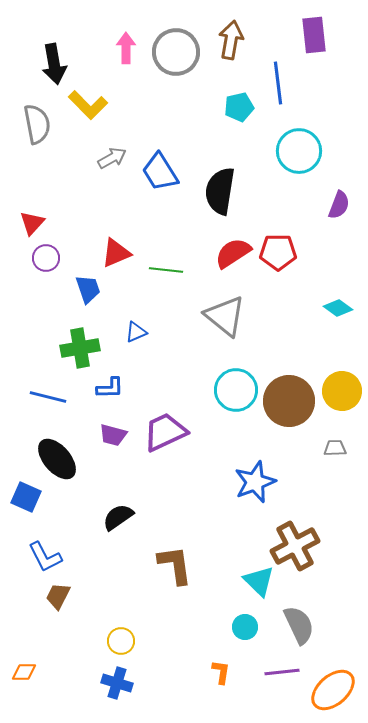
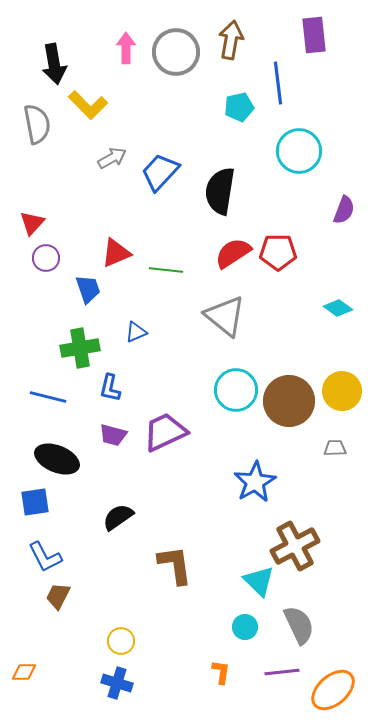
blue trapezoid at (160, 172): rotated 75 degrees clockwise
purple semicircle at (339, 205): moved 5 px right, 5 px down
blue L-shape at (110, 388): rotated 104 degrees clockwise
black ellipse at (57, 459): rotated 27 degrees counterclockwise
blue star at (255, 482): rotated 9 degrees counterclockwise
blue square at (26, 497): moved 9 px right, 5 px down; rotated 32 degrees counterclockwise
